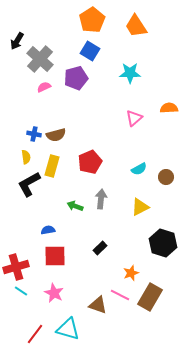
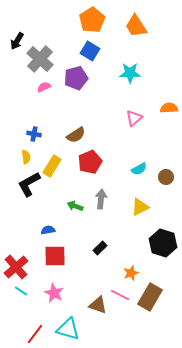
brown semicircle: moved 20 px right; rotated 18 degrees counterclockwise
yellow rectangle: rotated 15 degrees clockwise
red cross: rotated 25 degrees counterclockwise
